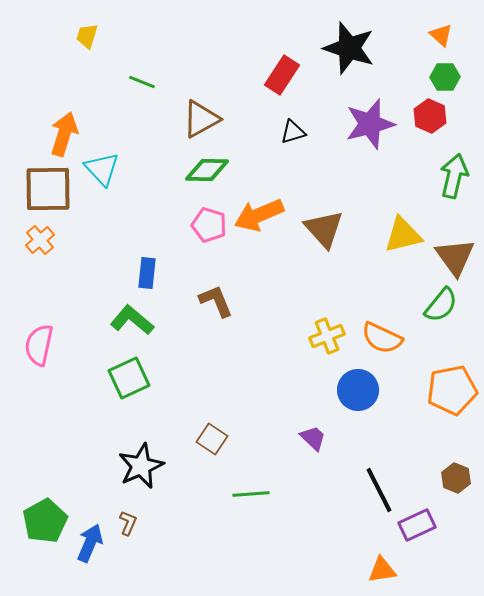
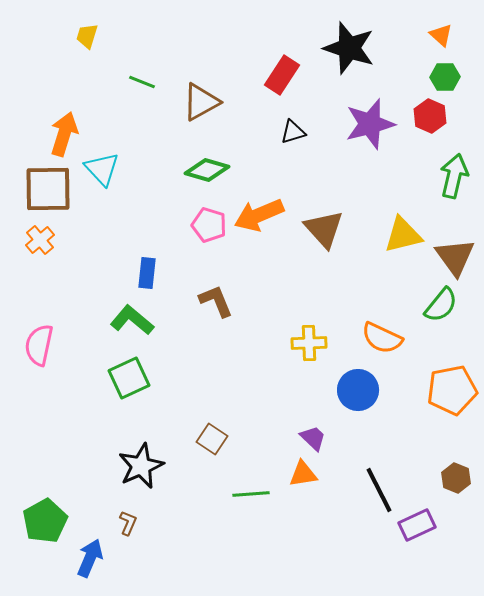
brown triangle at (201, 119): moved 17 px up
green diamond at (207, 170): rotated 15 degrees clockwise
yellow cross at (327, 336): moved 18 px left, 7 px down; rotated 20 degrees clockwise
blue arrow at (90, 543): moved 15 px down
orange triangle at (382, 570): moved 79 px left, 96 px up
